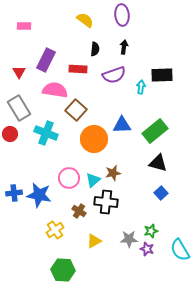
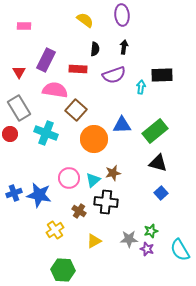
blue cross: rotated 14 degrees counterclockwise
